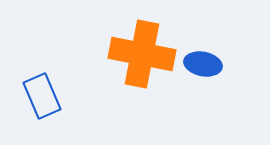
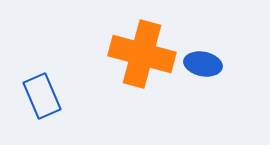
orange cross: rotated 4 degrees clockwise
